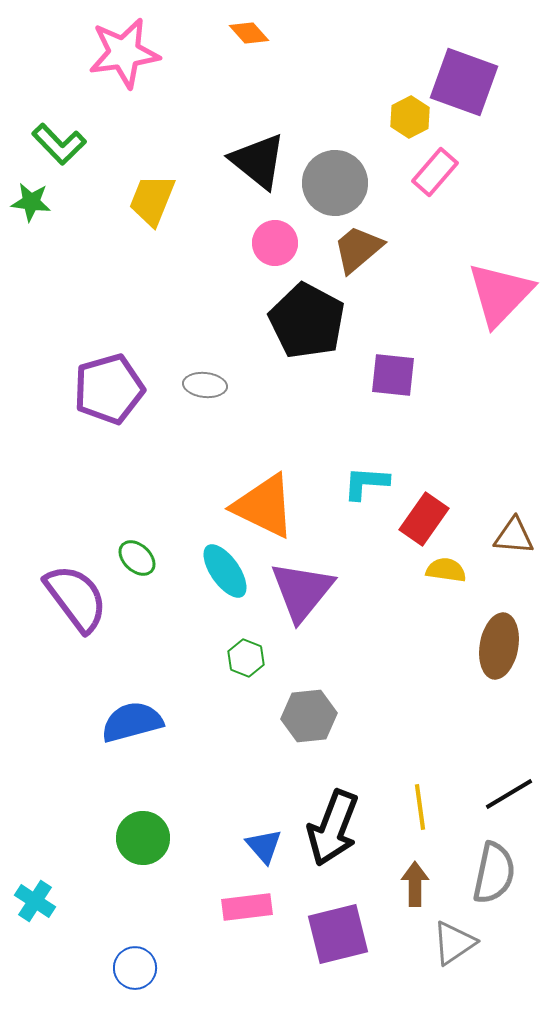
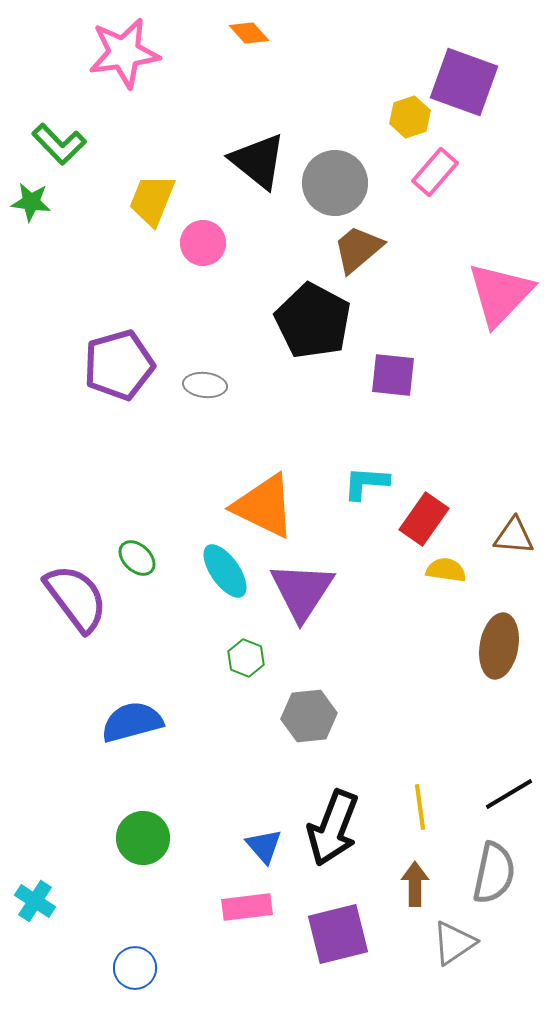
yellow hexagon at (410, 117): rotated 9 degrees clockwise
pink circle at (275, 243): moved 72 px left
black pentagon at (307, 321): moved 6 px right
purple pentagon at (109, 389): moved 10 px right, 24 px up
purple triangle at (302, 591): rotated 6 degrees counterclockwise
